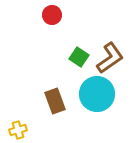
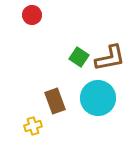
red circle: moved 20 px left
brown L-shape: rotated 24 degrees clockwise
cyan circle: moved 1 px right, 4 px down
yellow cross: moved 15 px right, 4 px up
